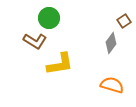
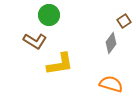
green circle: moved 3 px up
orange semicircle: moved 1 px left, 1 px up
